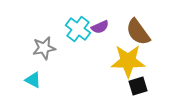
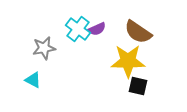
purple semicircle: moved 3 px left, 2 px down
brown semicircle: rotated 20 degrees counterclockwise
black square: rotated 30 degrees clockwise
